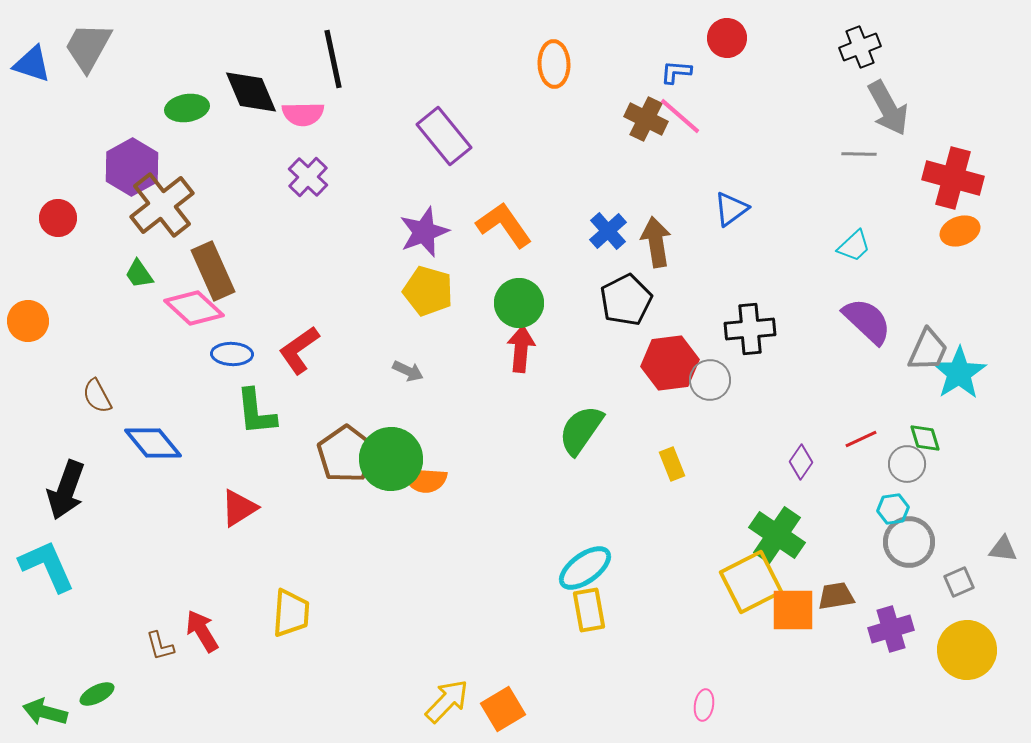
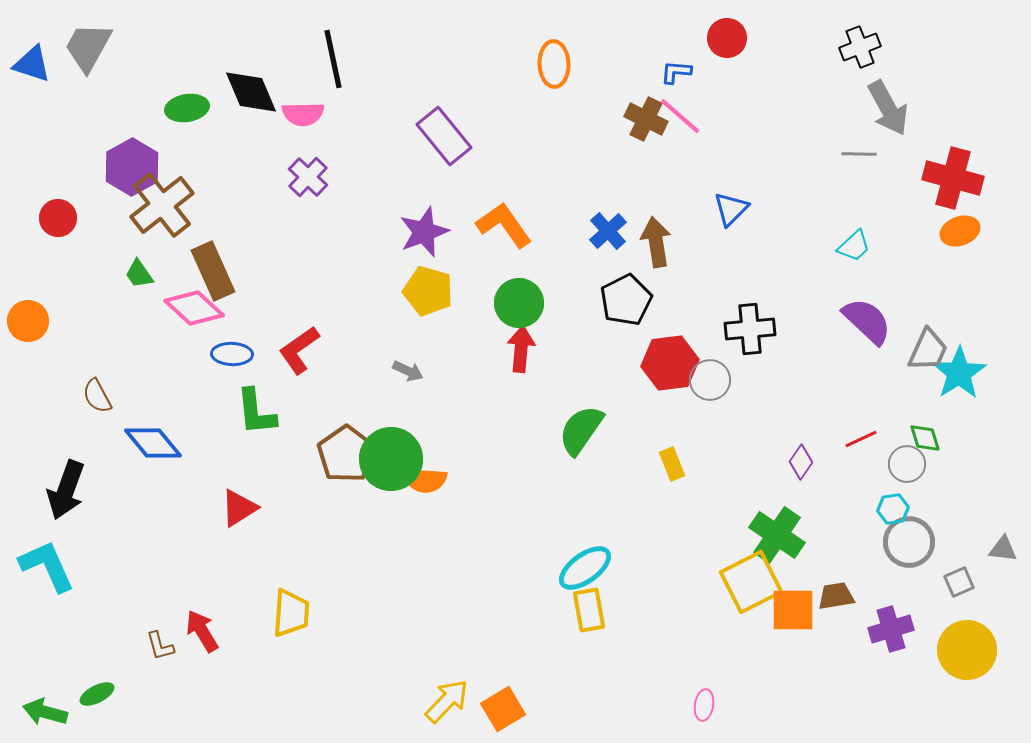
blue triangle at (731, 209): rotated 9 degrees counterclockwise
